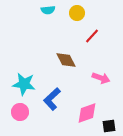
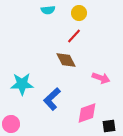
yellow circle: moved 2 px right
red line: moved 18 px left
cyan star: moved 2 px left; rotated 10 degrees counterclockwise
pink circle: moved 9 px left, 12 px down
